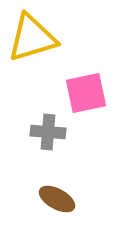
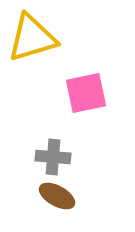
gray cross: moved 5 px right, 25 px down
brown ellipse: moved 3 px up
